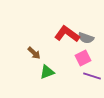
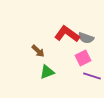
brown arrow: moved 4 px right, 2 px up
